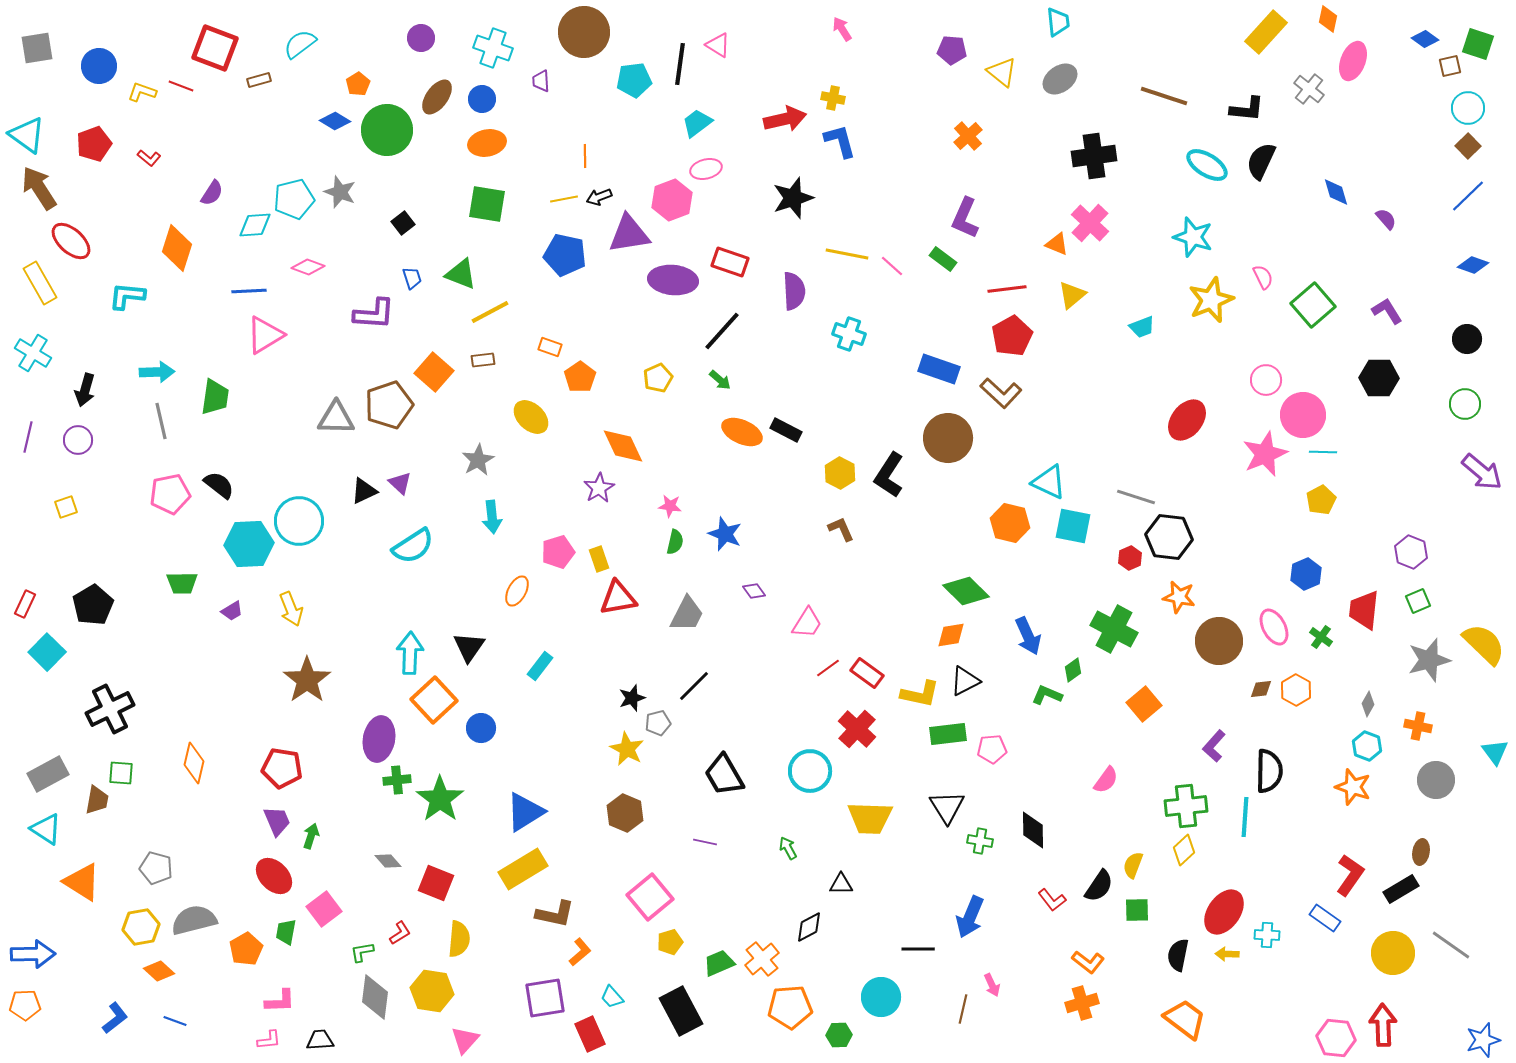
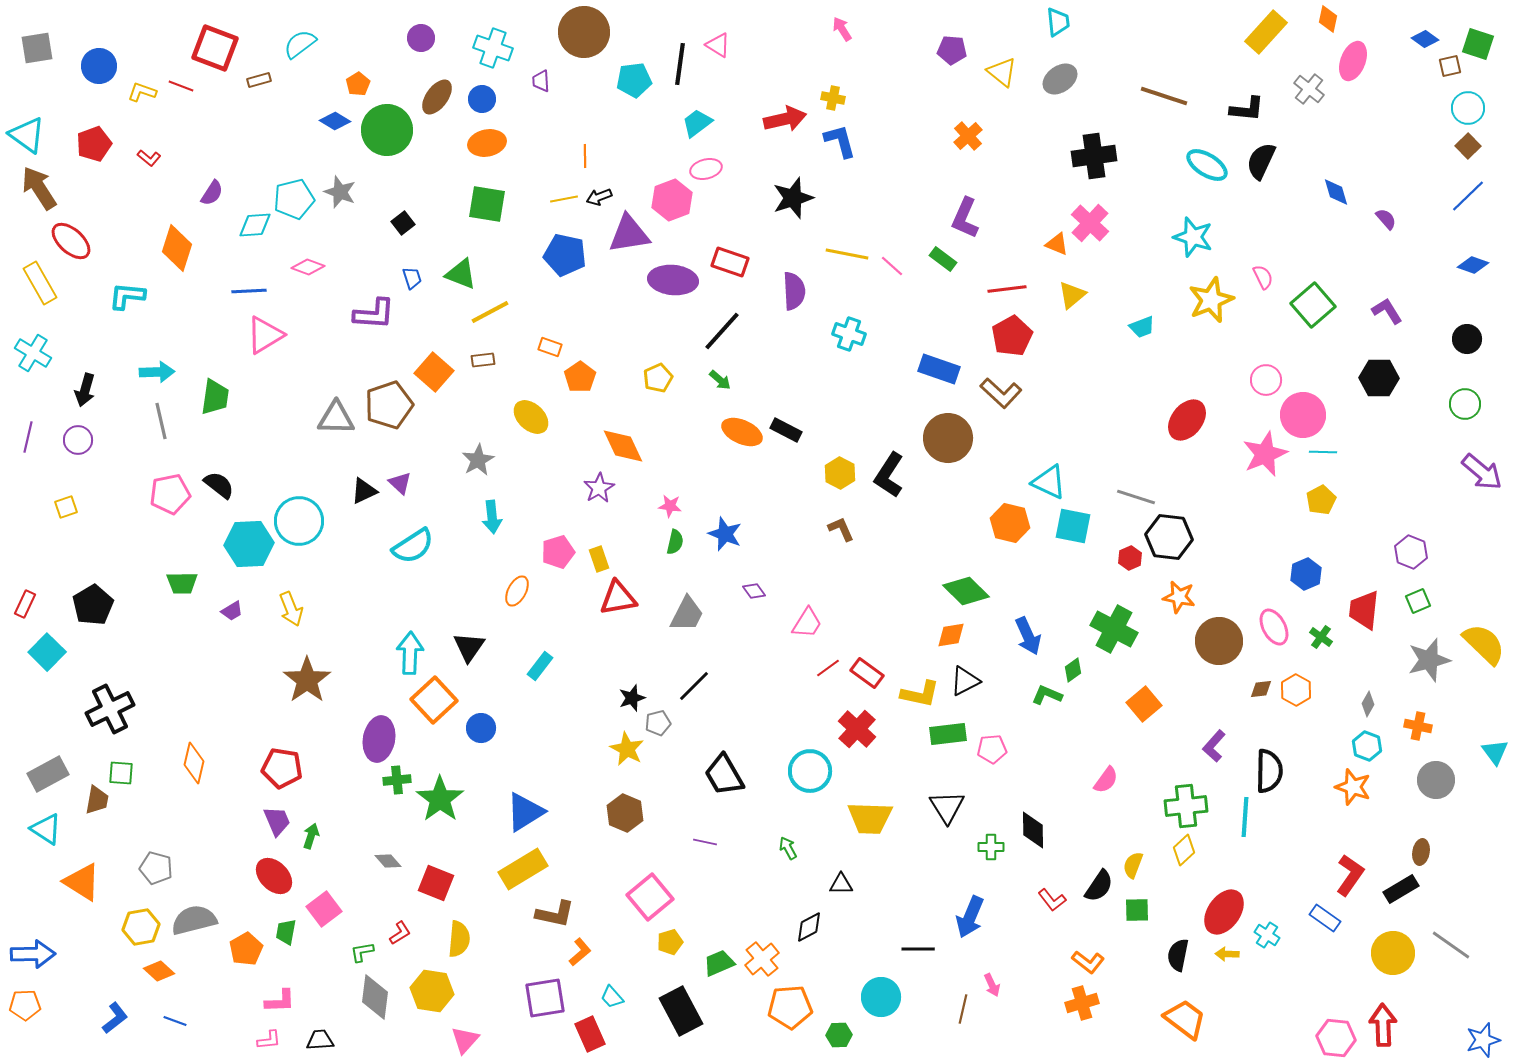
green cross at (980, 841): moved 11 px right, 6 px down; rotated 10 degrees counterclockwise
cyan cross at (1267, 935): rotated 30 degrees clockwise
